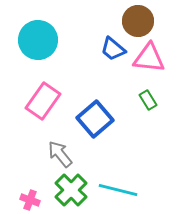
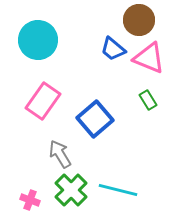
brown circle: moved 1 px right, 1 px up
pink triangle: rotated 16 degrees clockwise
gray arrow: rotated 8 degrees clockwise
